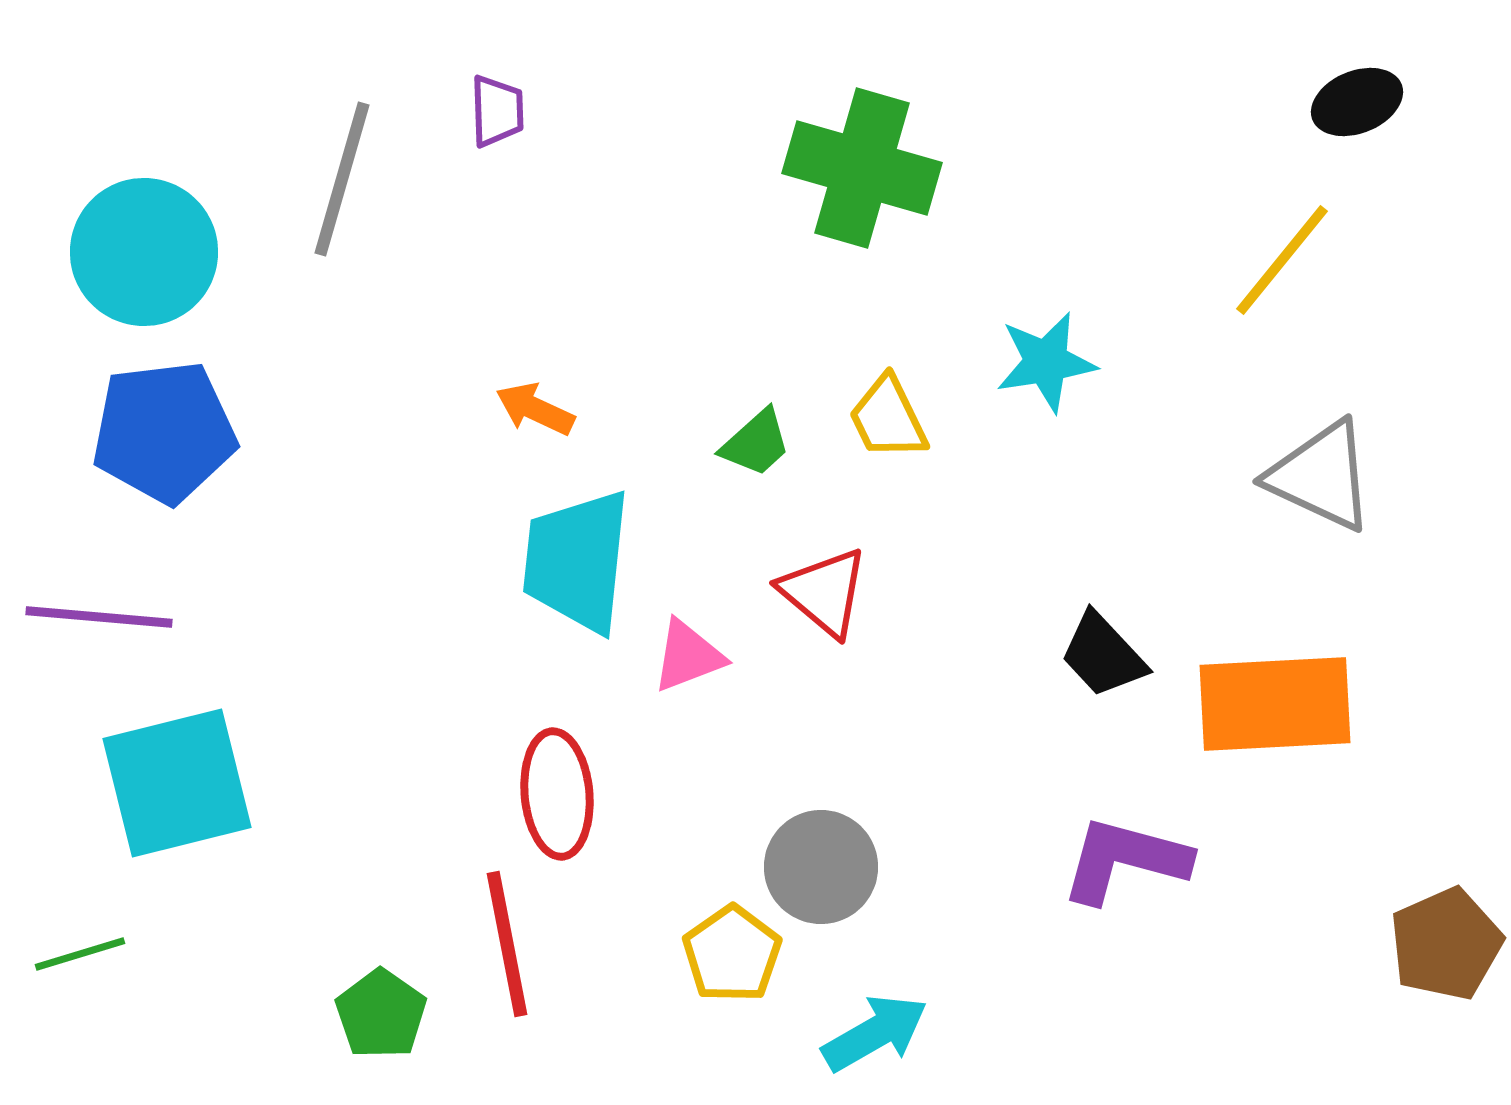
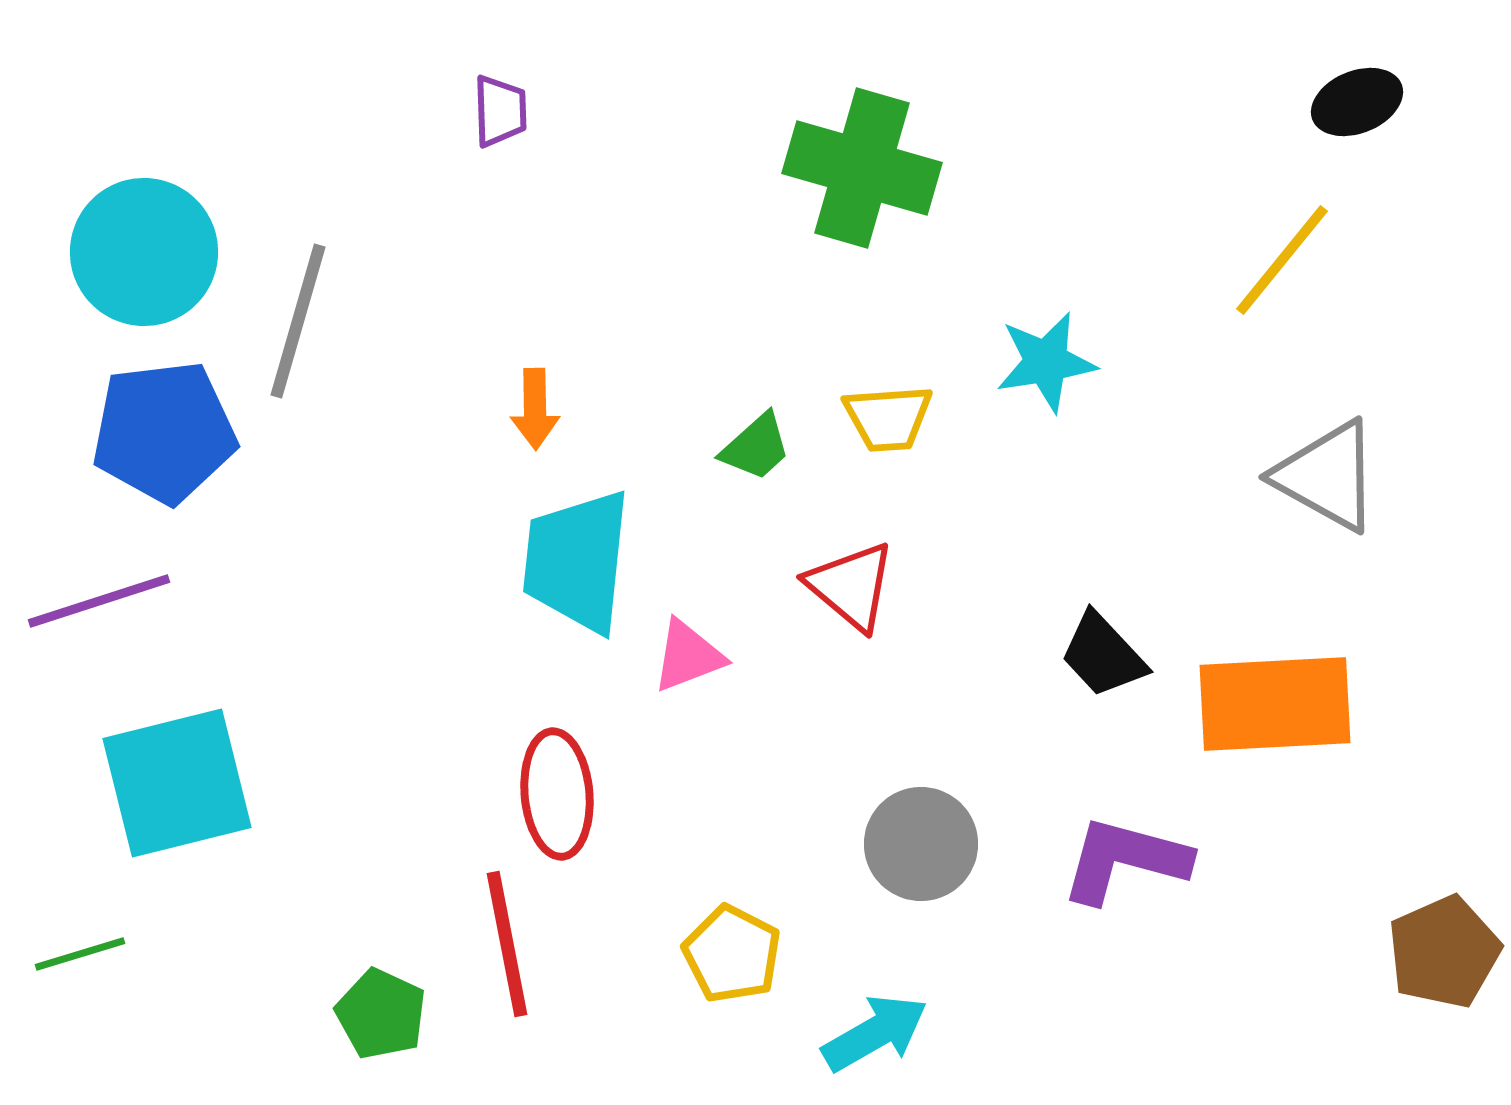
purple trapezoid: moved 3 px right
gray line: moved 44 px left, 142 px down
orange arrow: rotated 116 degrees counterclockwise
yellow trapezoid: rotated 68 degrees counterclockwise
green trapezoid: moved 4 px down
gray triangle: moved 6 px right; rotated 4 degrees clockwise
red triangle: moved 27 px right, 6 px up
purple line: moved 16 px up; rotated 23 degrees counterclockwise
gray circle: moved 100 px right, 23 px up
brown pentagon: moved 2 px left, 8 px down
yellow pentagon: rotated 10 degrees counterclockwise
green pentagon: rotated 10 degrees counterclockwise
